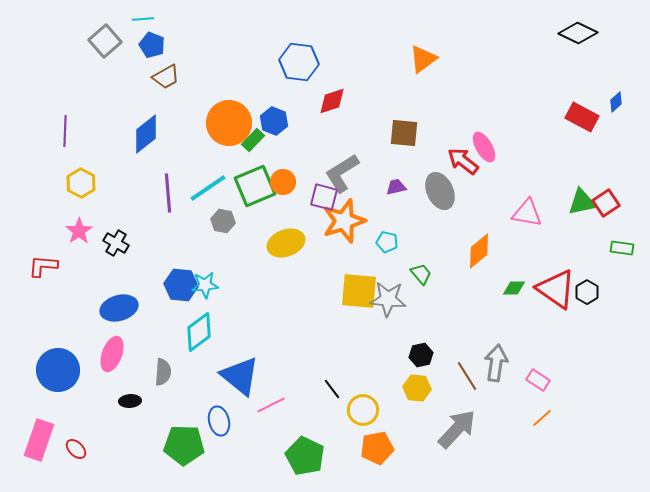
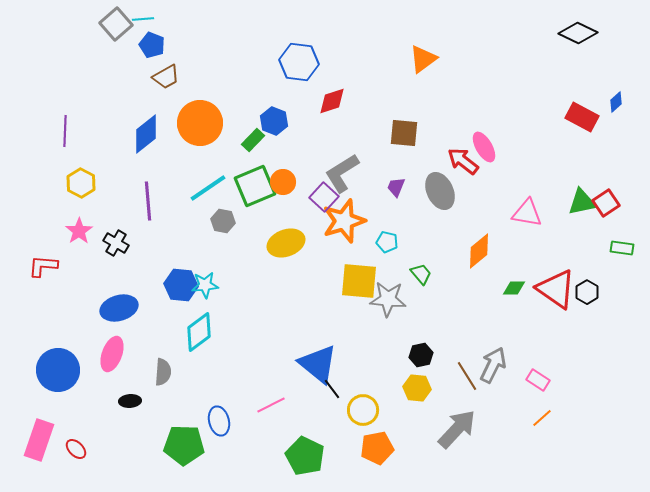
gray square at (105, 41): moved 11 px right, 17 px up
orange circle at (229, 123): moved 29 px left
purple trapezoid at (396, 187): rotated 55 degrees counterclockwise
purple line at (168, 193): moved 20 px left, 8 px down
purple square at (324, 197): rotated 28 degrees clockwise
yellow square at (359, 291): moved 10 px up
gray arrow at (496, 363): moved 3 px left, 2 px down; rotated 18 degrees clockwise
blue triangle at (240, 376): moved 78 px right, 12 px up
